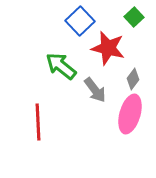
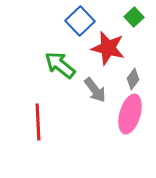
green arrow: moved 1 px left, 1 px up
